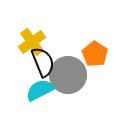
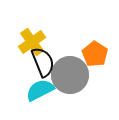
gray circle: moved 2 px right
